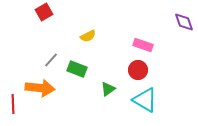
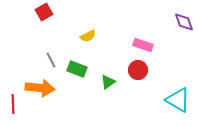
gray line: rotated 70 degrees counterclockwise
green triangle: moved 7 px up
cyan triangle: moved 33 px right
